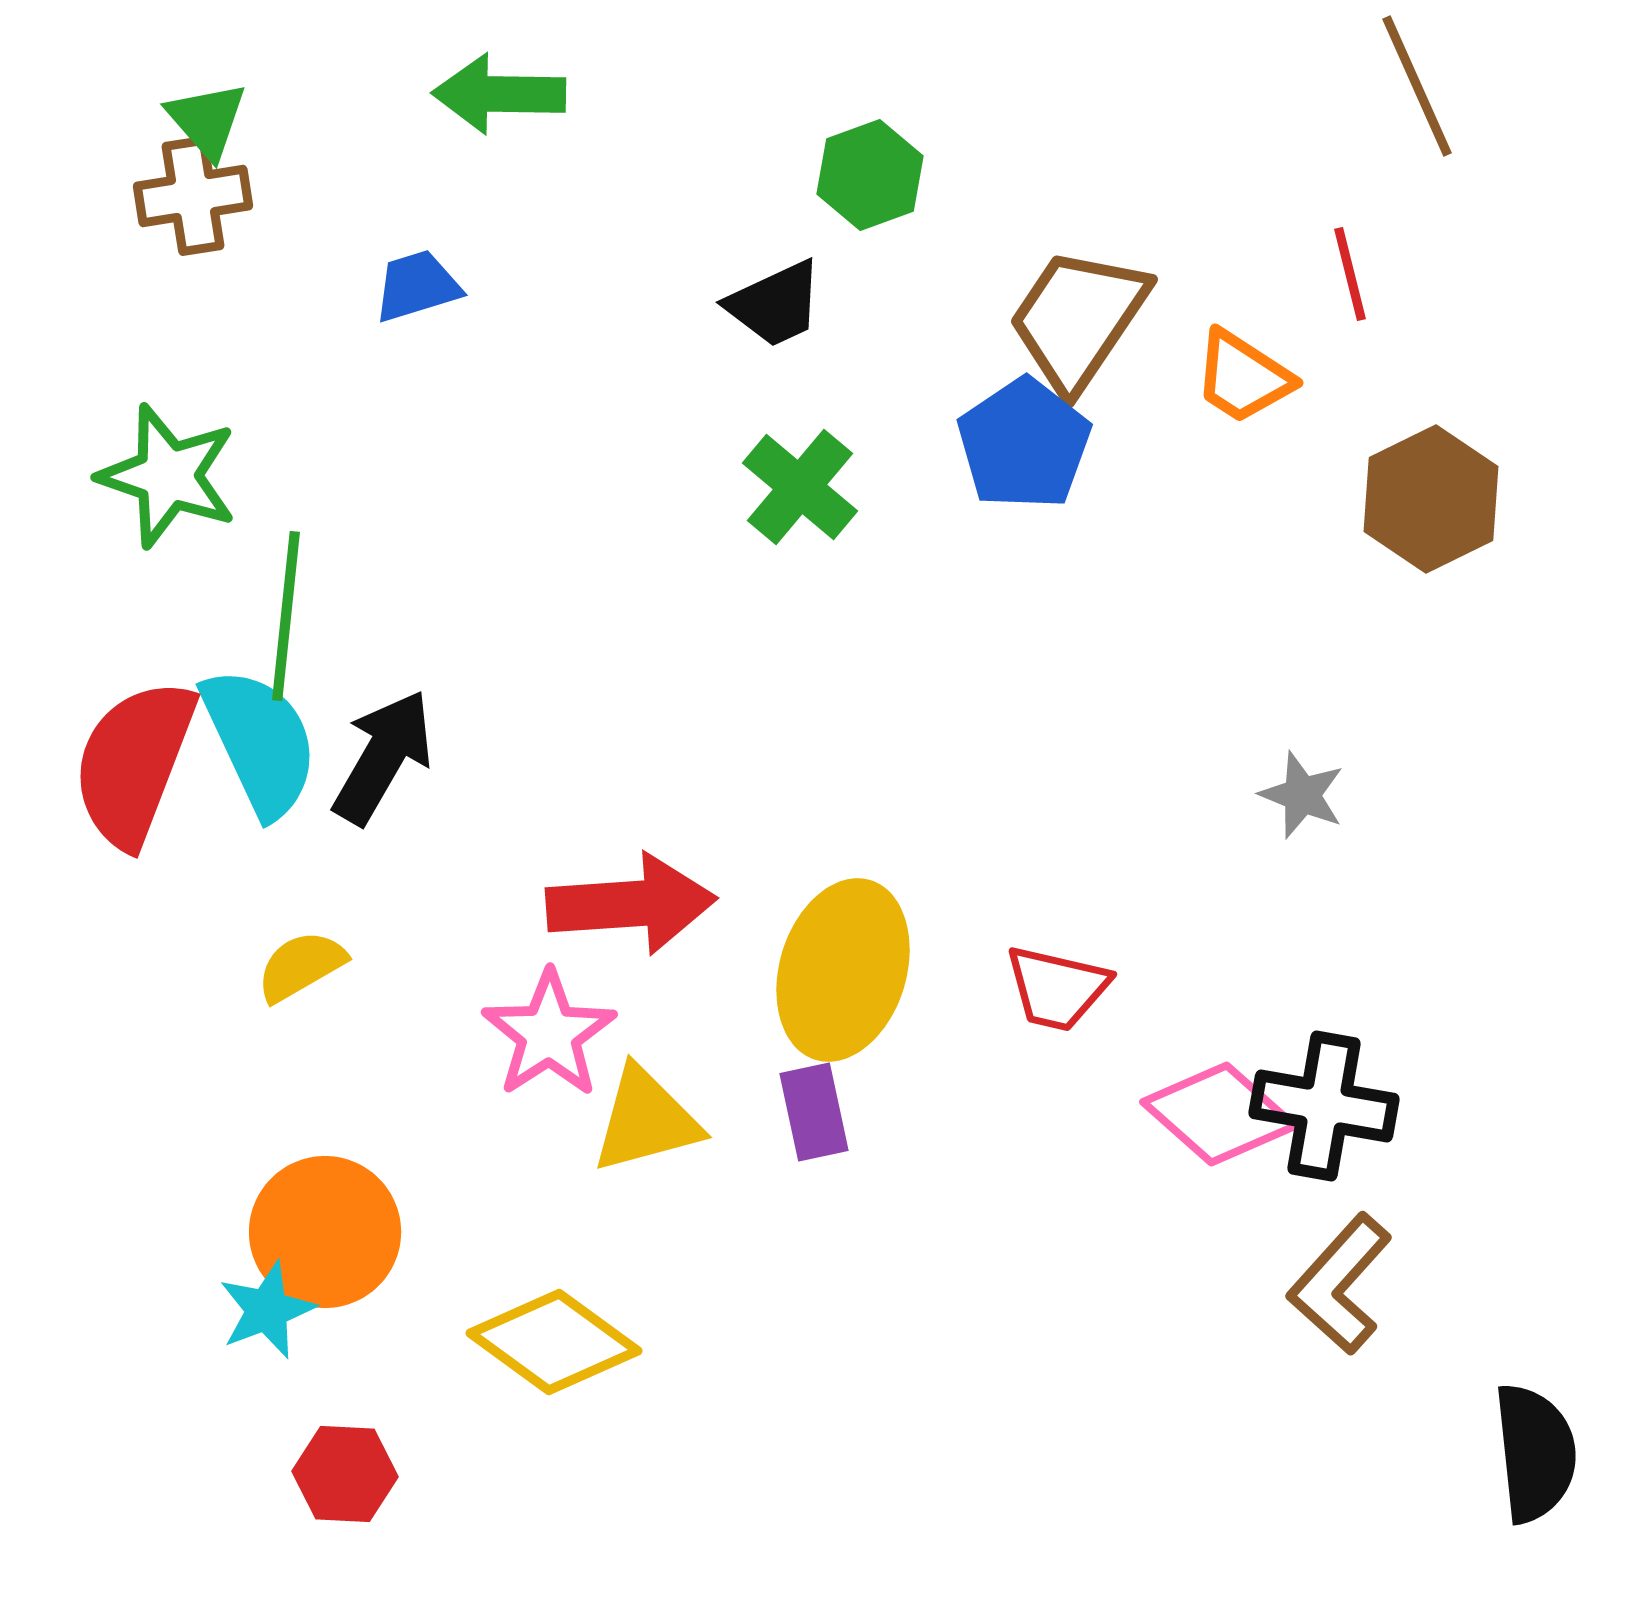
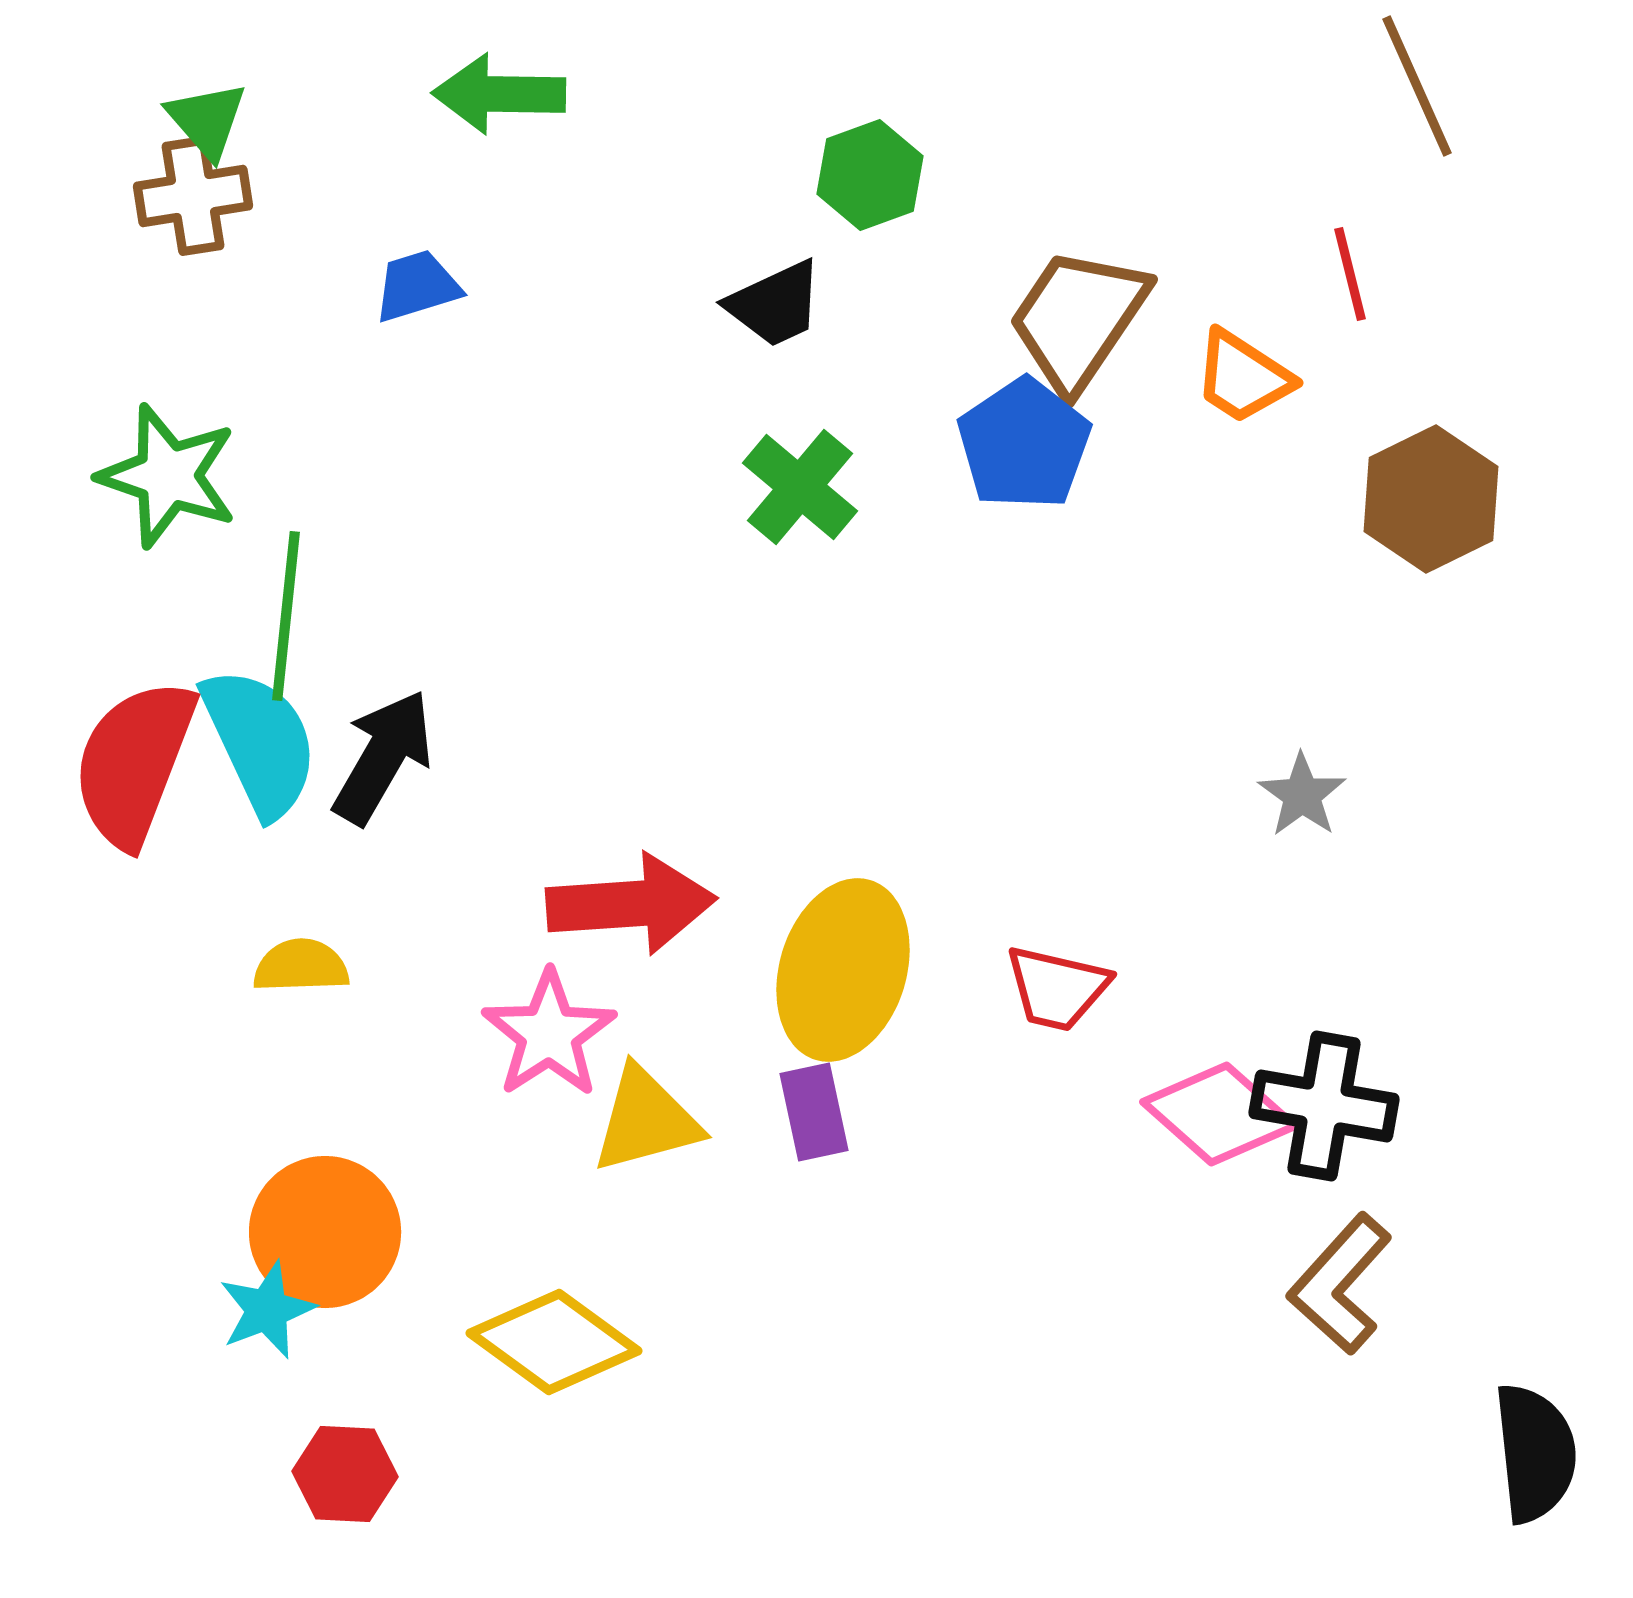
gray star: rotated 14 degrees clockwise
yellow semicircle: rotated 28 degrees clockwise
